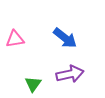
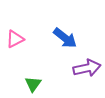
pink triangle: rotated 18 degrees counterclockwise
purple arrow: moved 17 px right, 6 px up
